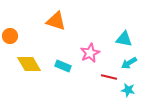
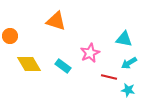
cyan rectangle: rotated 14 degrees clockwise
